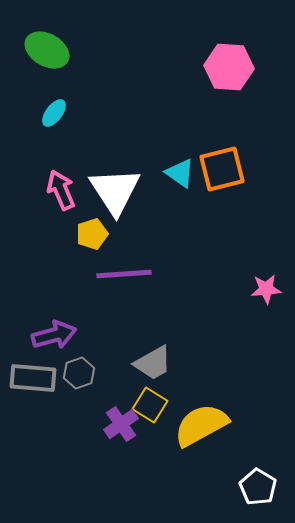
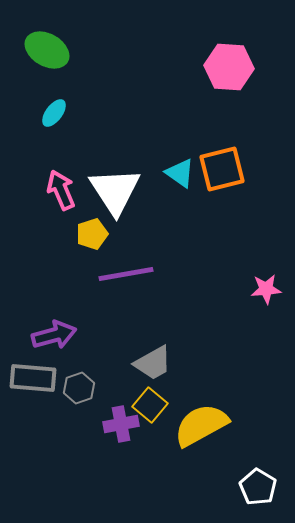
purple line: moved 2 px right; rotated 6 degrees counterclockwise
gray hexagon: moved 15 px down
yellow square: rotated 8 degrees clockwise
purple cross: rotated 24 degrees clockwise
